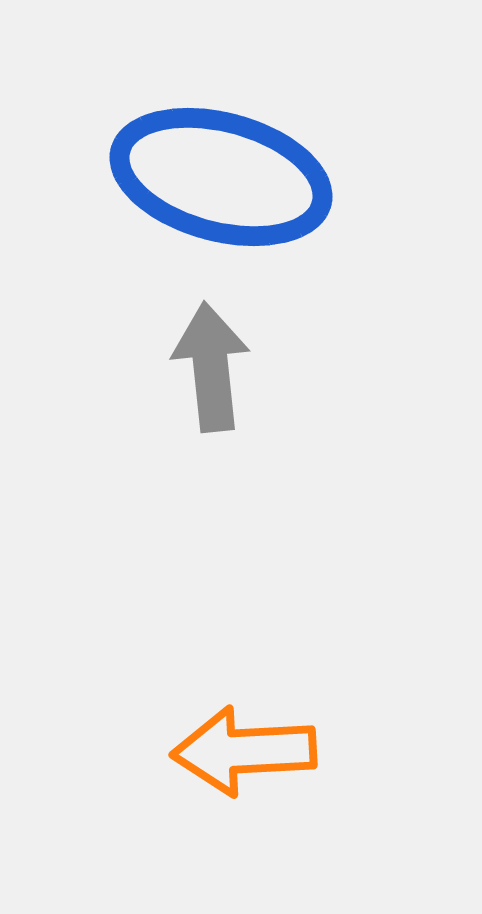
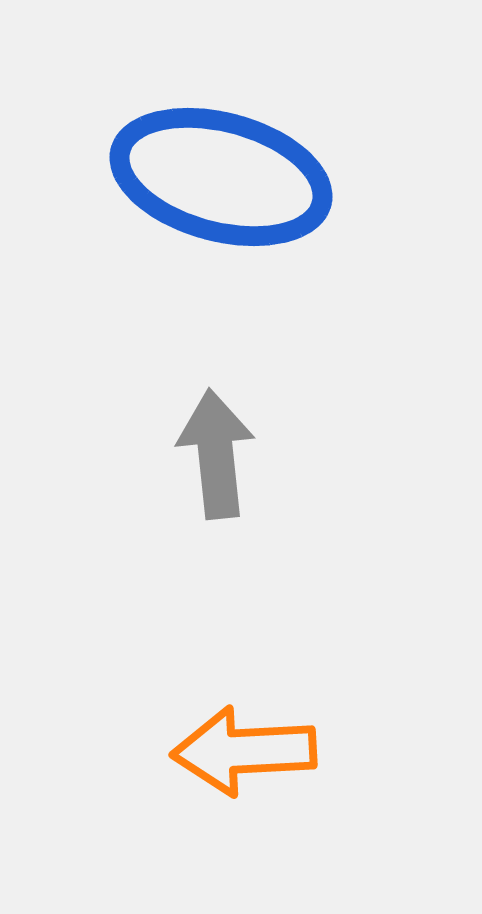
gray arrow: moved 5 px right, 87 px down
